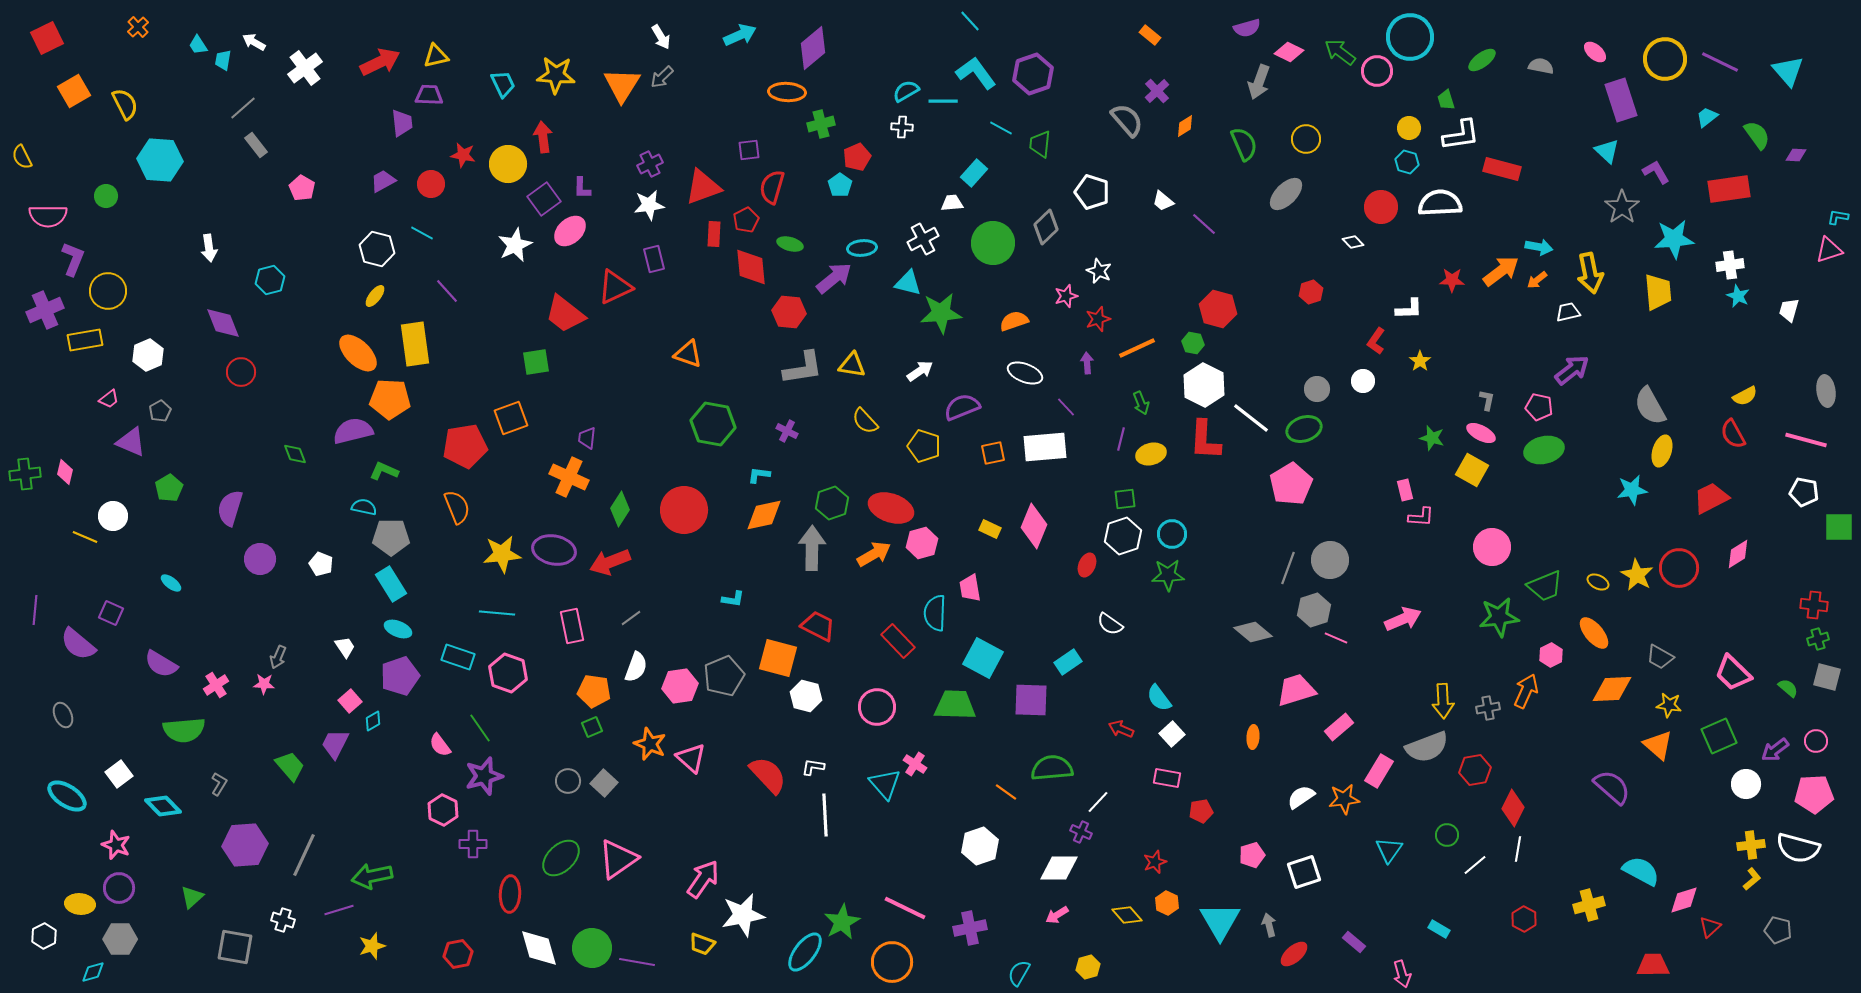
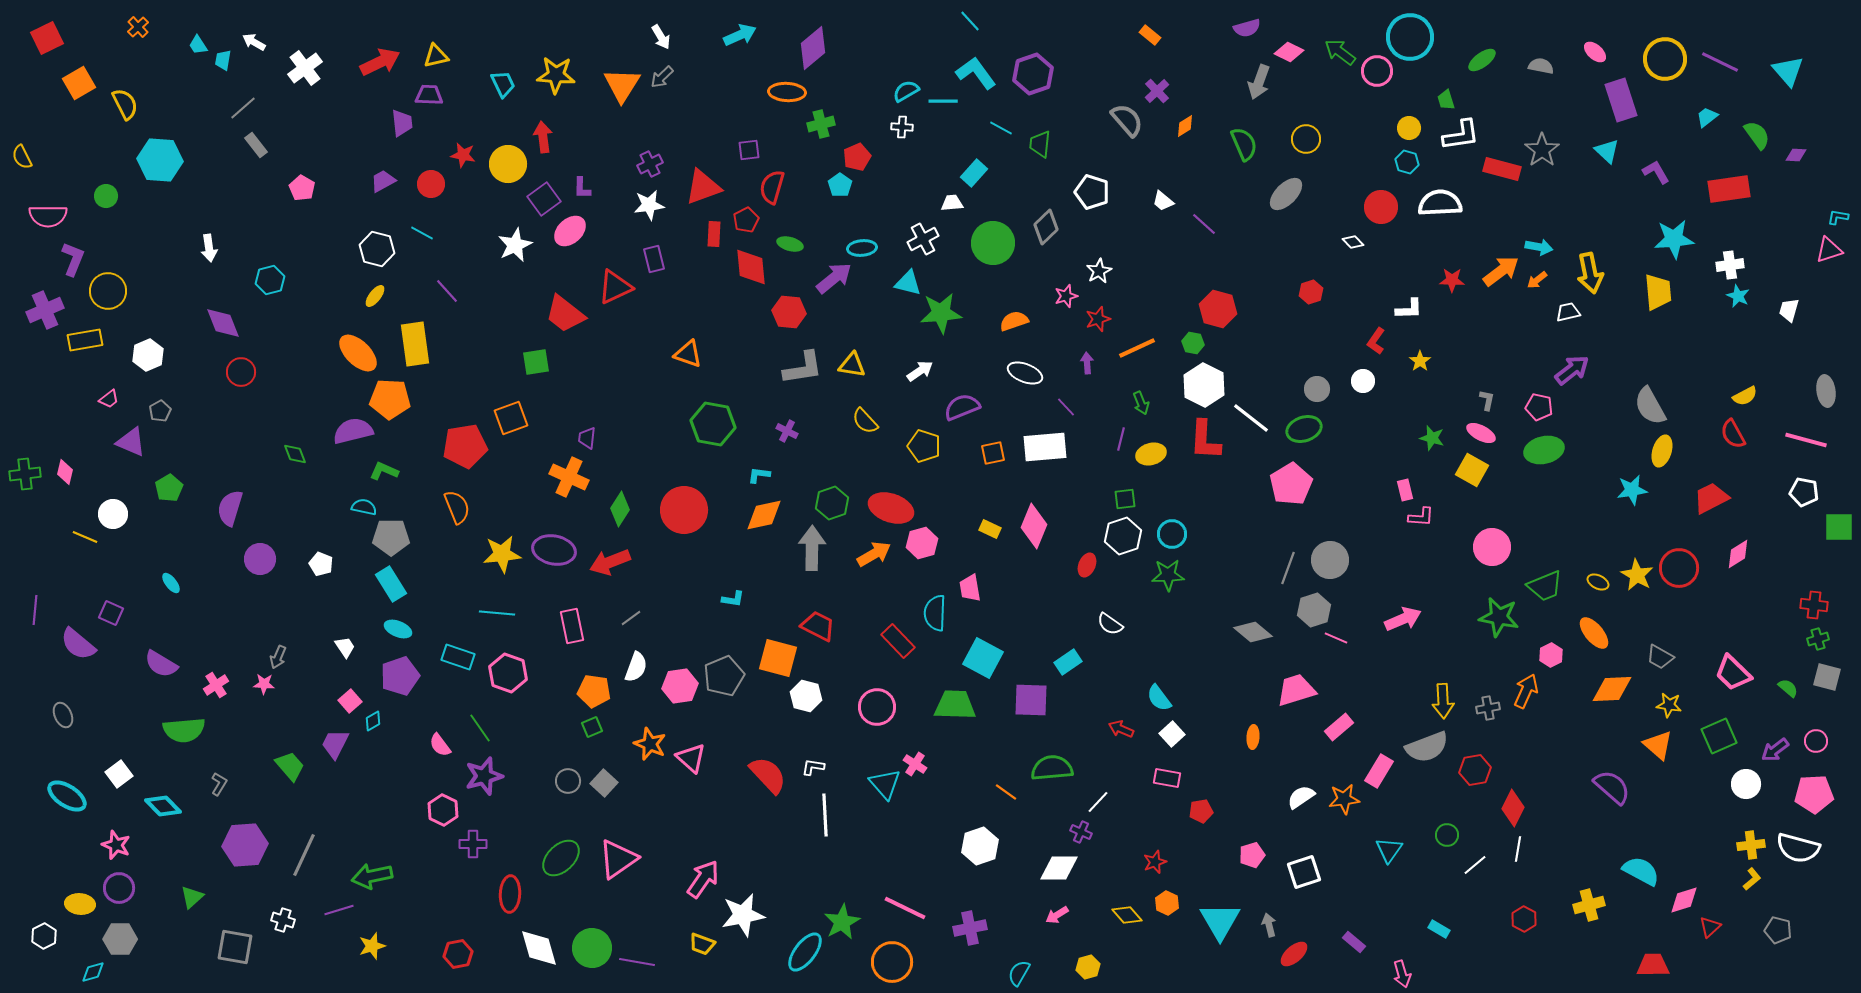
orange square at (74, 91): moved 5 px right, 8 px up
gray star at (1622, 207): moved 80 px left, 57 px up
white star at (1099, 271): rotated 20 degrees clockwise
white circle at (113, 516): moved 2 px up
cyan ellipse at (171, 583): rotated 15 degrees clockwise
green star at (1499, 617): rotated 18 degrees clockwise
